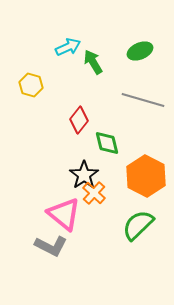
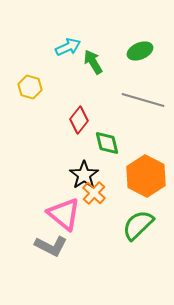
yellow hexagon: moved 1 px left, 2 px down
